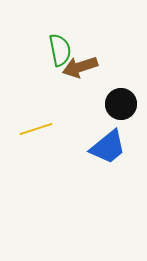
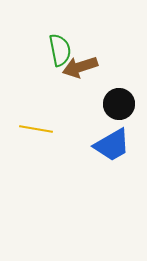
black circle: moved 2 px left
yellow line: rotated 28 degrees clockwise
blue trapezoid: moved 4 px right, 2 px up; rotated 9 degrees clockwise
